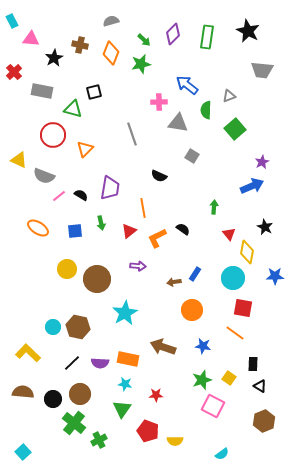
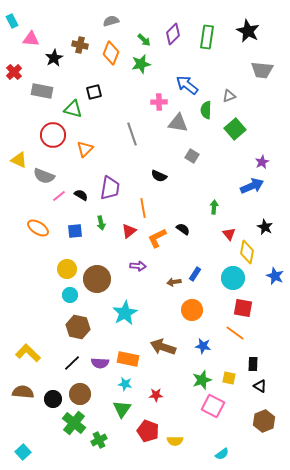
blue star at (275, 276): rotated 24 degrees clockwise
cyan circle at (53, 327): moved 17 px right, 32 px up
yellow square at (229, 378): rotated 24 degrees counterclockwise
